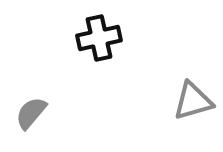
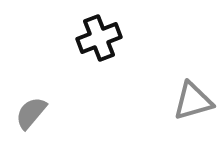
black cross: rotated 9 degrees counterclockwise
